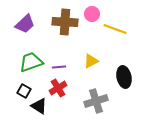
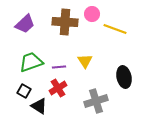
yellow triangle: moved 6 px left; rotated 35 degrees counterclockwise
